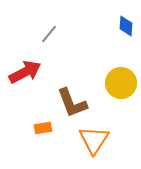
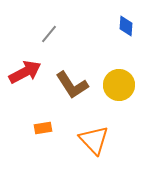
yellow circle: moved 2 px left, 2 px down
brown L-shape: moved 18 px up; rotated 12 degrees counterclockwise
orange triangle: rotated 16 degrees counterclockwise
